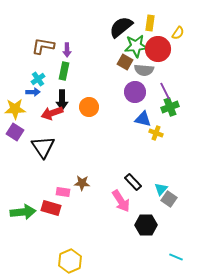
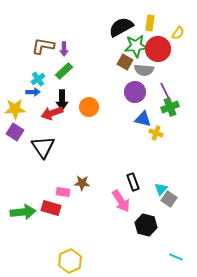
black semicircle: rotated 10 degrees clockwise
purple arrow: moved 3 px left, 1 px up
green rectangle: rotated 36 degrees clockwise
black rectangle: rotated 24 degrees clockwise
black hexagon: rotated 15 degrees clockwise
